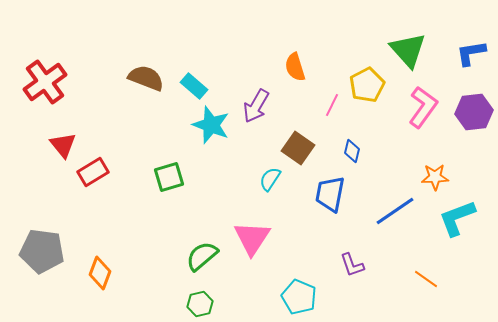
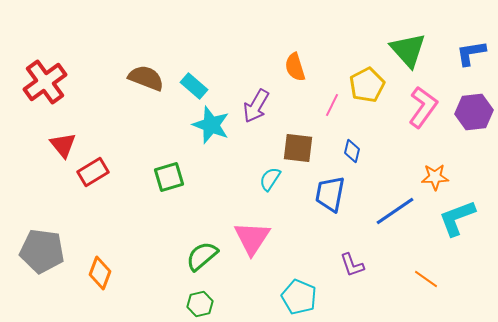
brown square: rotated 28 degrees counterclockwise
